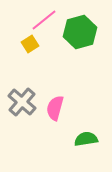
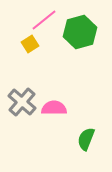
pink semicircle: moved 1 px left; rotated 75 degrees clockwise
green semicircle: rotated 60 degrees counterclockwise
